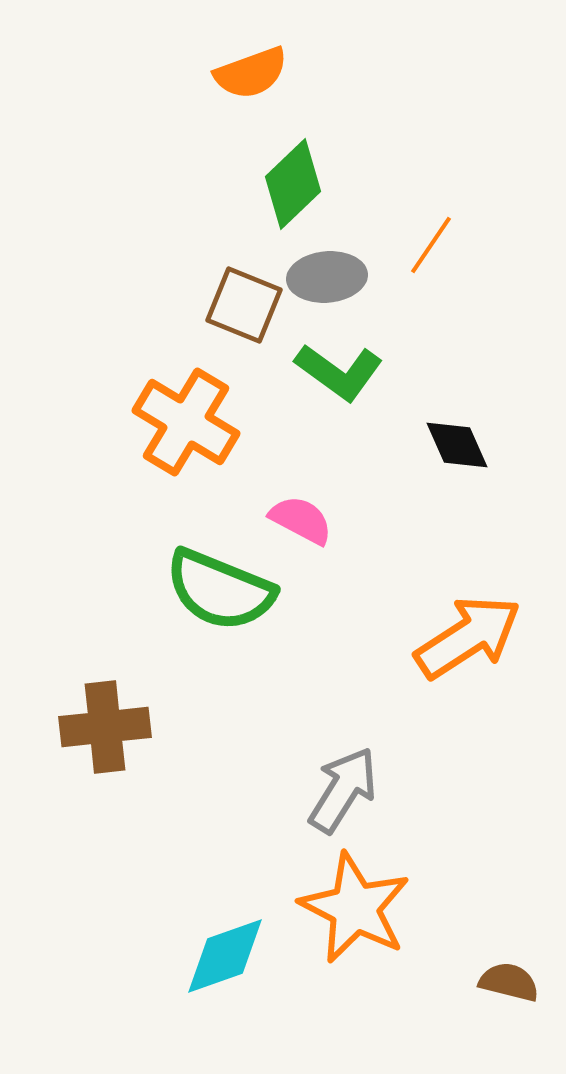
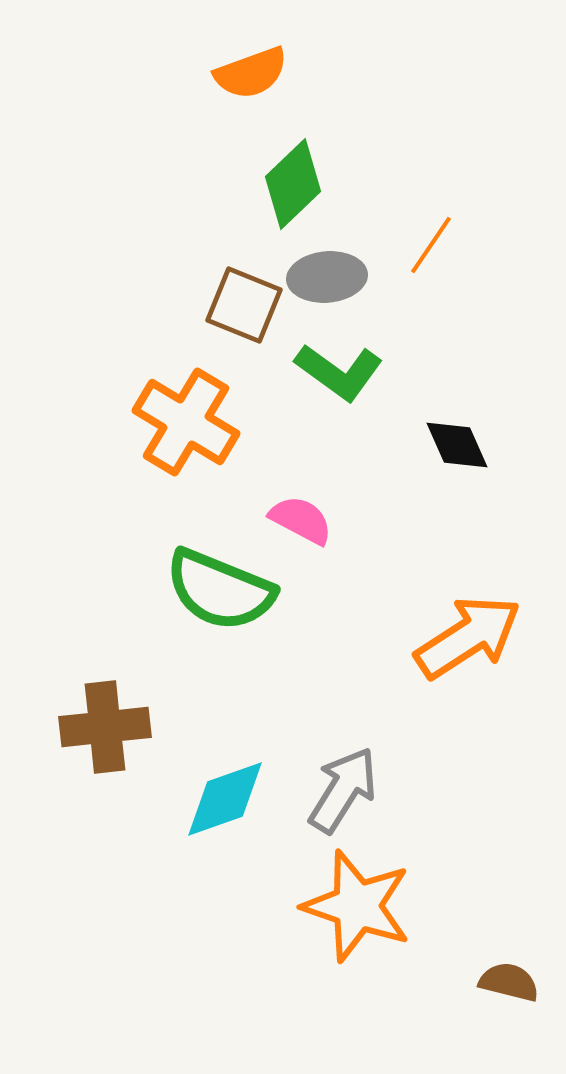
orange star: moved 2 px right, 2 px up; rotated 8 degrees counterclockwise
cyan diamond: moved 157 px up
